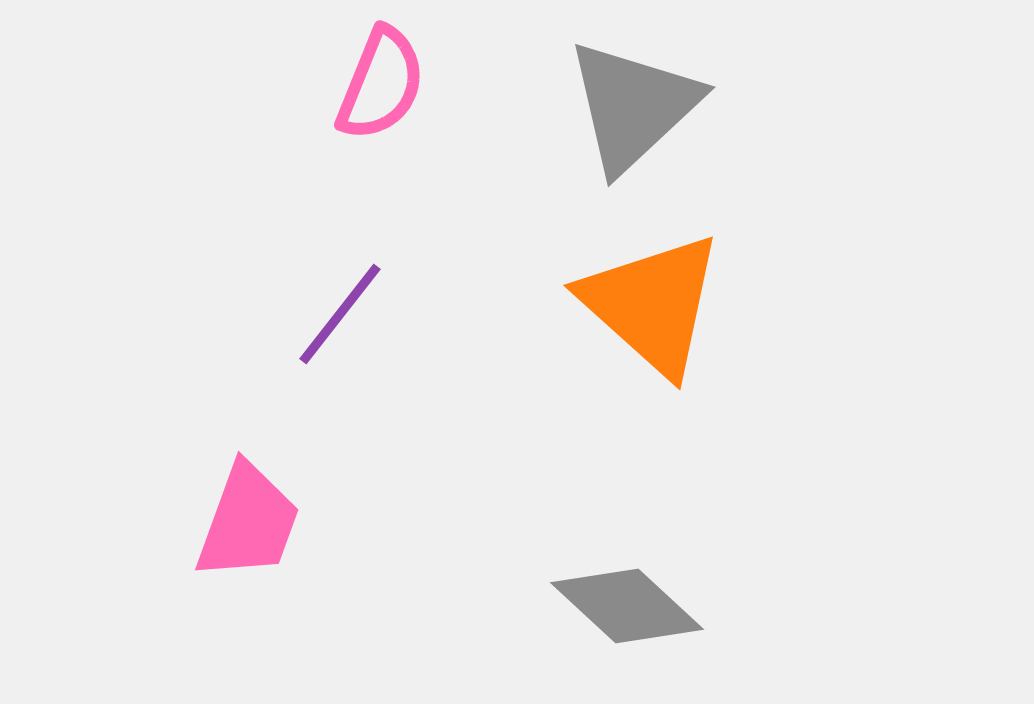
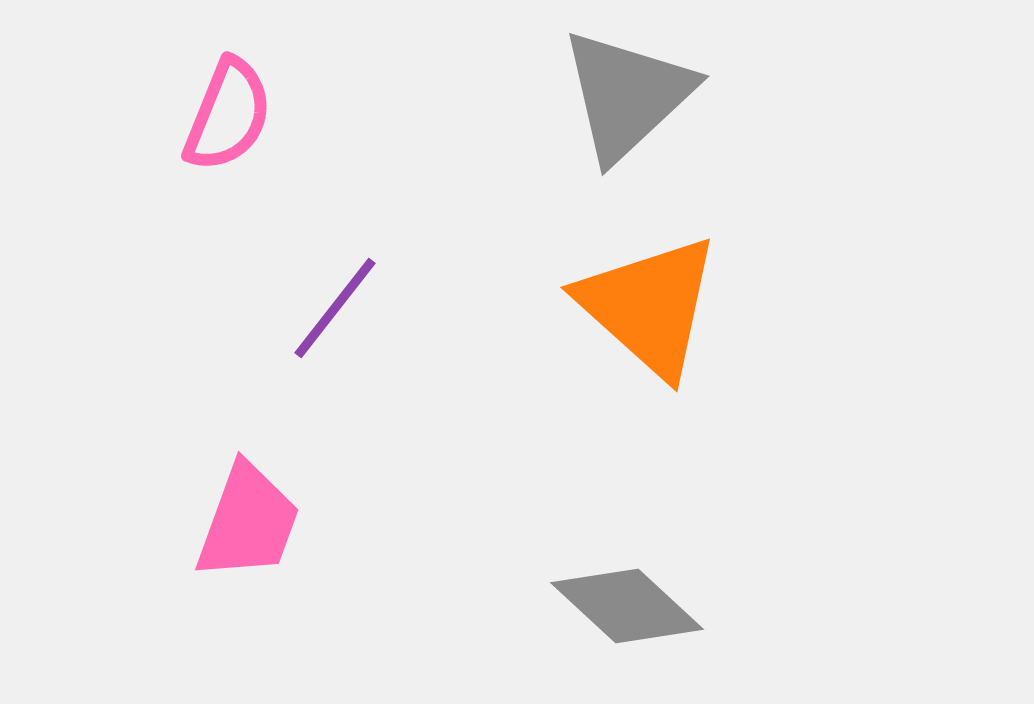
pink semicircle: moved 153 px left, 31 px down
gray triangle: moved 6 px left, 11 px up
orange triangle: moved 3 px left, 2 px down
purple line: moved 5 px left, 6 px up
